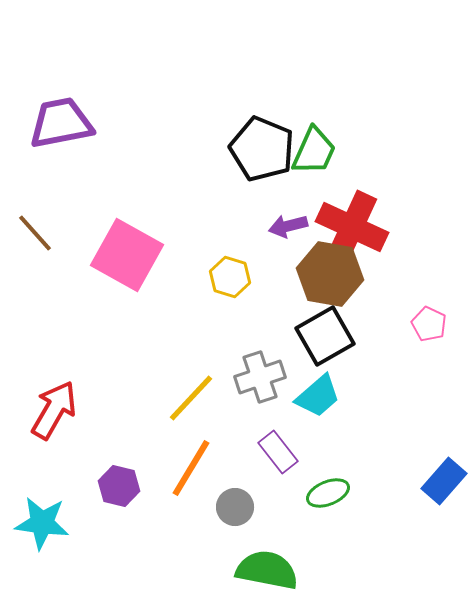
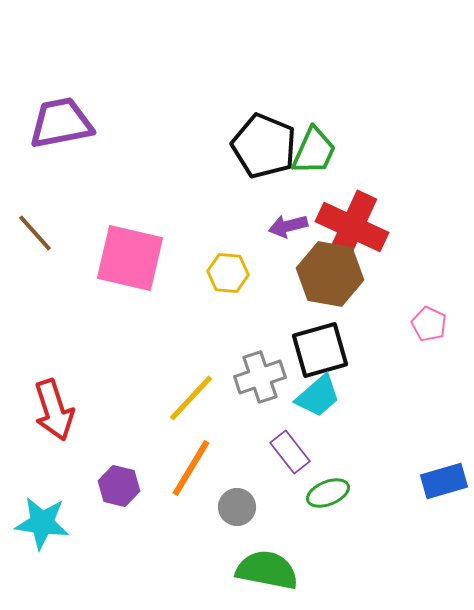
black pentagon: moved 2 px right, 3 px up
pink square: moved 3 px right, 3 px down; rotated 16 degrees counterclockwise
yellow hexagon: moved 2 px left, 4 px up; rotated 12 degrees counterclockwise
black square: moved 5 px left, 14 px down; rotated 14 degrees clockwise
red arrow: rotated 132 degrees clockwise
purple rectangle: moved 12 px right
blue rectangle: rotated 33 degrees clockwise
gray circle: moved 2 px right
